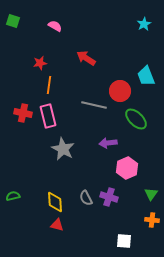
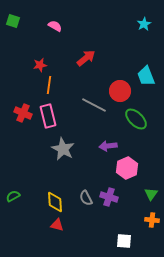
red arrow: rotated 108 degrees clockwise
red star: moved 2 px down
gray line: rotated 15 degrees clockwise
red cross: rotated 12 degrees clockwise
purple arrow: moved 3 px down
green semicircle: rotated 16 degrees counterclockwise
